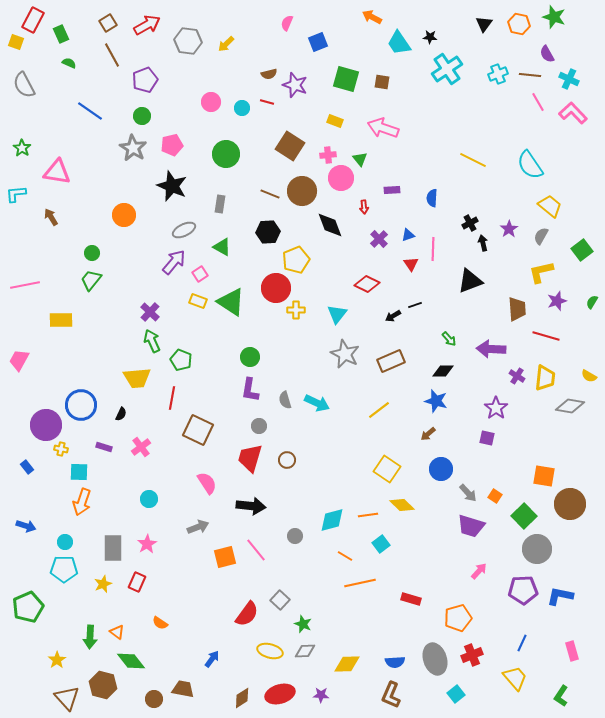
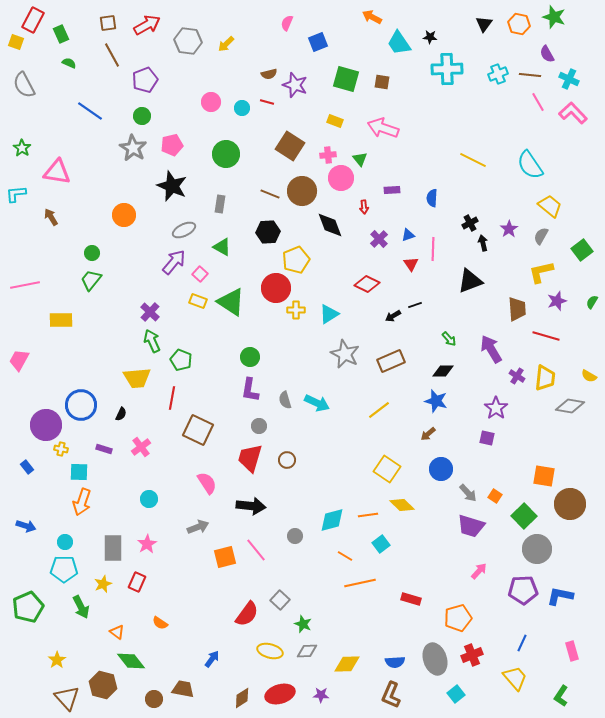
brown square at (108, 23): rotated 24 degrees clockwise
cyan cross at (447, 69): rotated 32 degrees clockwise
pink square at (200, 274): rotated 14 degrees counterclockwise
cyan triangle at (337, 314): moved 8 px left; rotated 20 degrees clockwise
purple arrow at (491, 349): rotated 56 degrees clockwise
purple rectangle at (104, 447): moved 2 px down
green arrow at (90, 637): moved 9 px left, 30 px up; rotated 30 degrees counterclockwise
gray diamond at (305, 651): moved 2 px right
